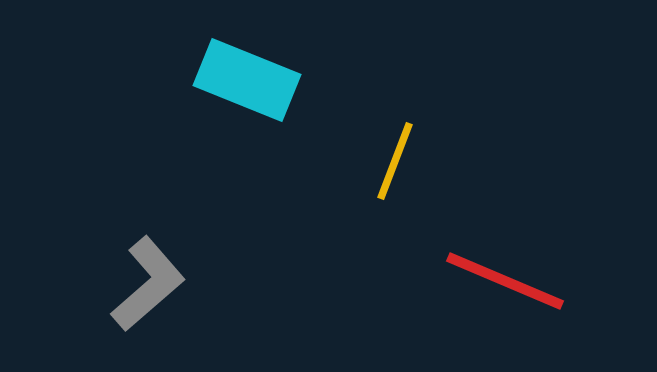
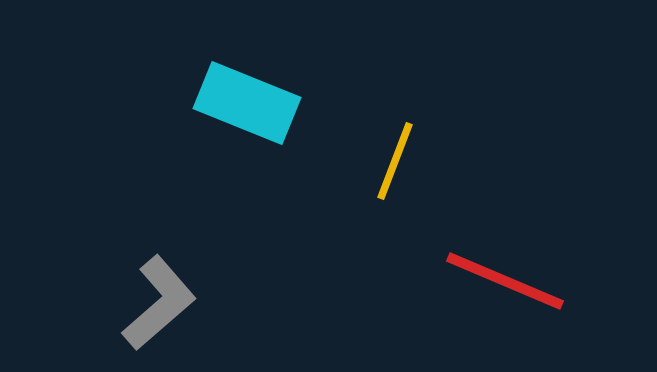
cyan rectangle: moved 23 px down
gray L-shape: moved 11 px right, 19 px down
